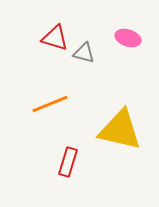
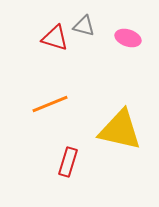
gray triangle: moved 27 px up
